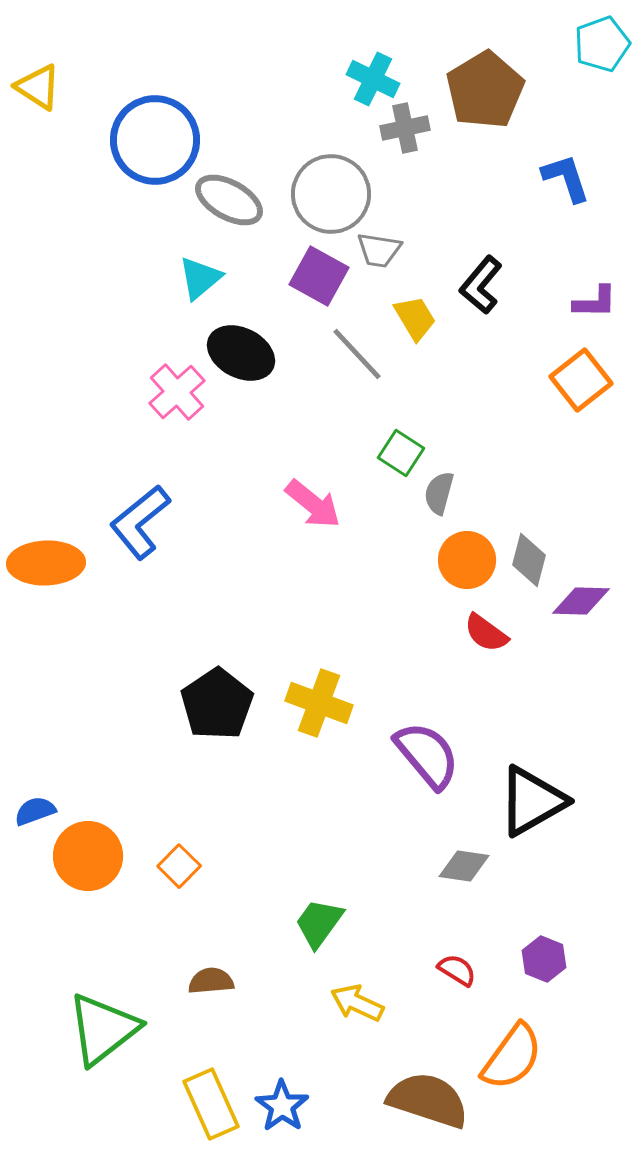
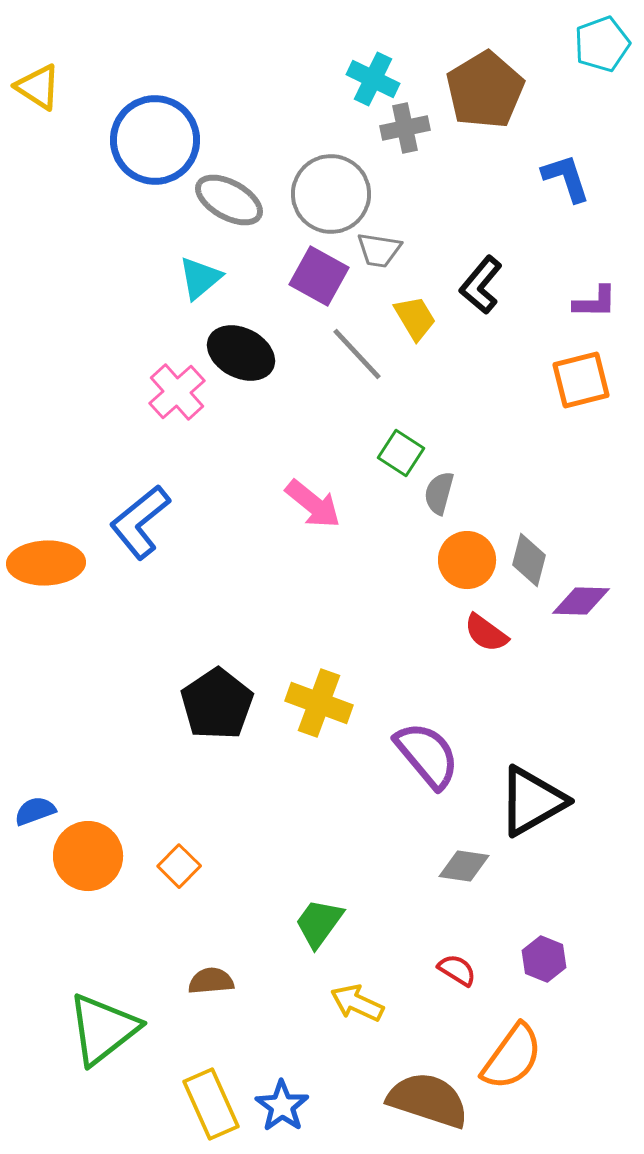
orange square at (581, 380): rotated 24 degrees clockwise
